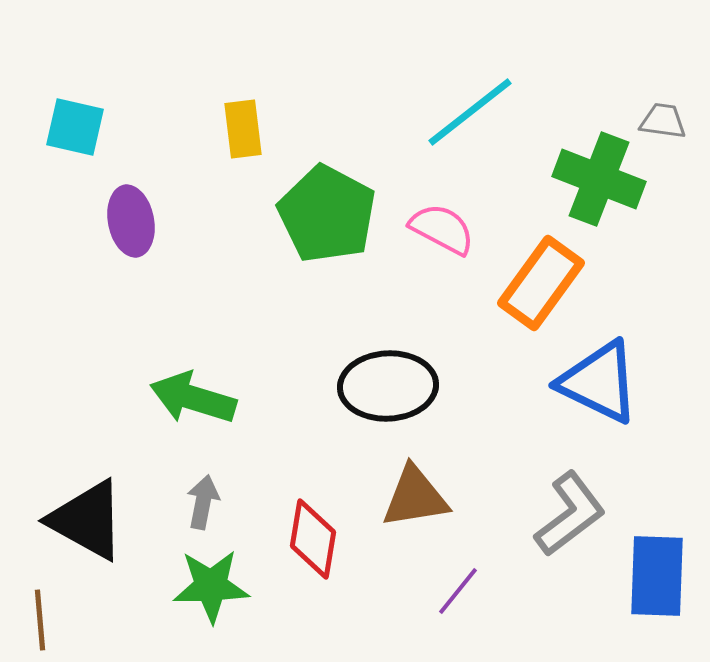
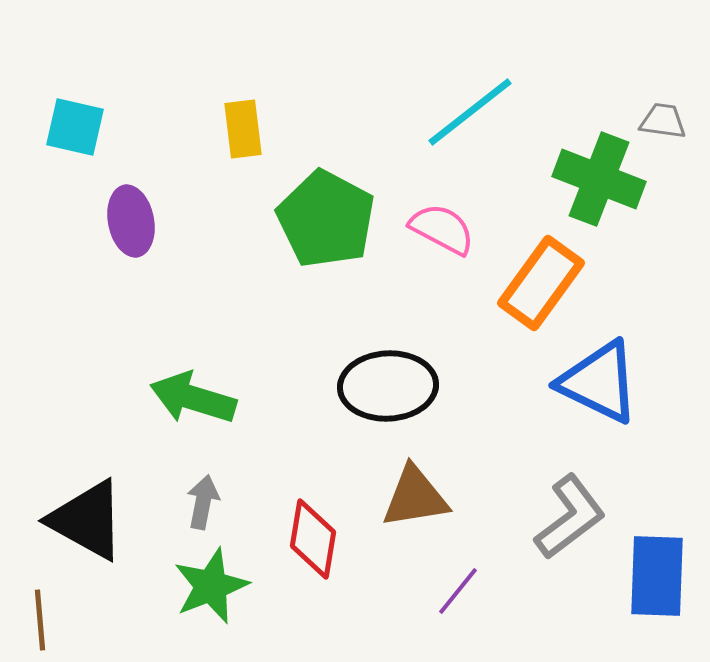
green pentagon: moved 1 px left, 5 px down
gray L-shape: moved 3 px down
green star: rotated 20 degrees counterclockwise
